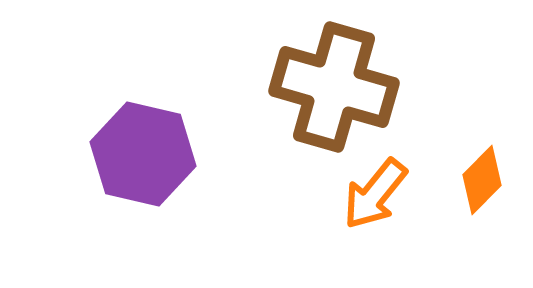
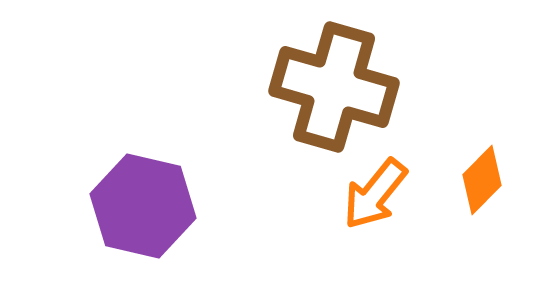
purple hexagon: moved 52 px down
